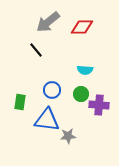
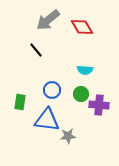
gray arrow: moved 2 px up
red diamond: rotated 60 degrees clockwise
